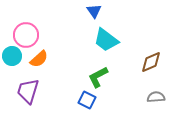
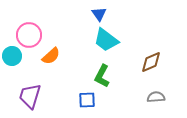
blue triangle: moved 5 px right, 3 px down
pink circle: moved 3 px right
orange semicircle: moved 12 px right, 3 px up
green L-shape: moved 4 px right, 1 px up; rotated 35 degrees counterclockwise
purple trapezoid: moved 2 px right, 5 px down
blue square: rotated 30 degrees counterclockwise
